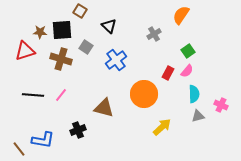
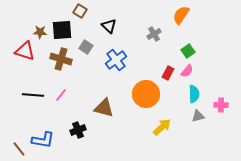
red triangle: rotated 35 degrees clockwise
orange circle: moved 2 px right
pink cross: rotated 24 degrees counterclockwise
